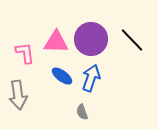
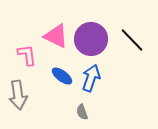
pink triangle: moved 6 px up; rotated 24 degrees clockwise
pink L-shape: moved 2 px right, 2 px down
